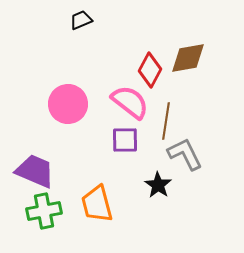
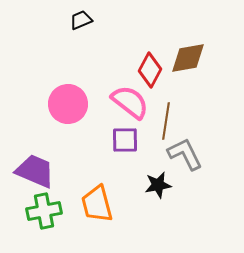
black star: rotated 28 degrees clockwise
